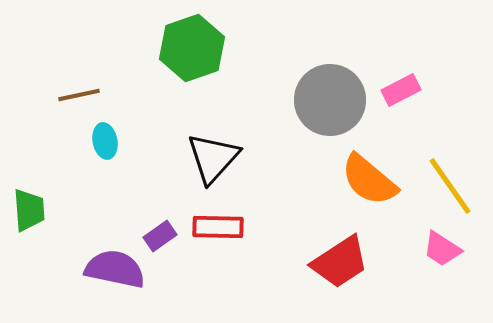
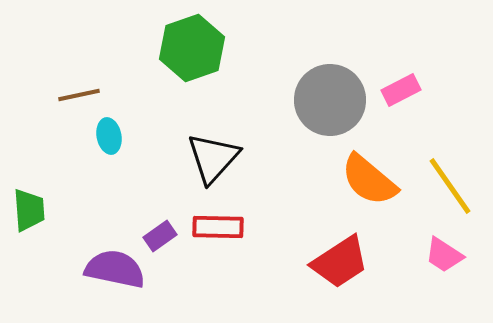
cyan ellipse: moved 4 px right, 5 px up
pink trapezoid: moved 2 px right, 6 px down
